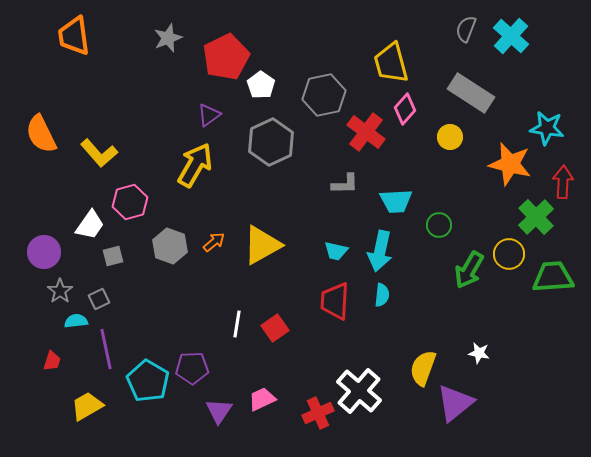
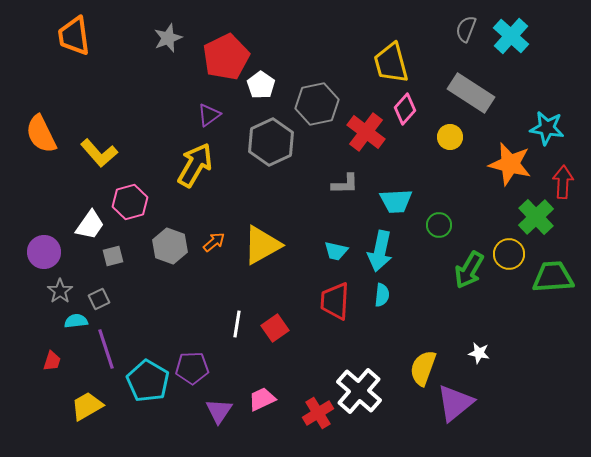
gray hexagon at (324, 95): moved 7 px left, 9 px down
purple line at (106, 349): rotated 6 degrees counterclockwise
red cross at (318, 413): rotated 8 degrees counterclockwise
